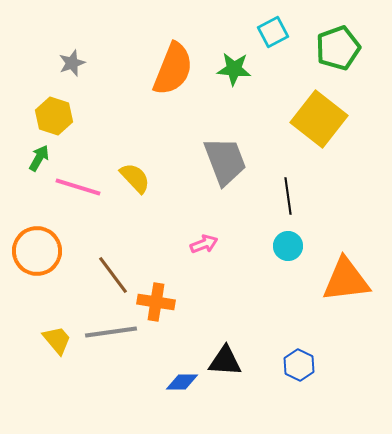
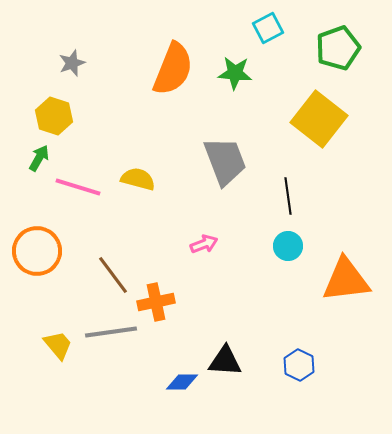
cyan square: moved 5 px left, 4 px up
green star: moved 1 px right, 4 px down
yellow semicircle: moved 3 px right, 1 px down; rotated 32 degrees counterclockwise
orange cross: rotated 21 degrees counterclockwise
yellow trapezoid: moved 1 px right, 5 px down
